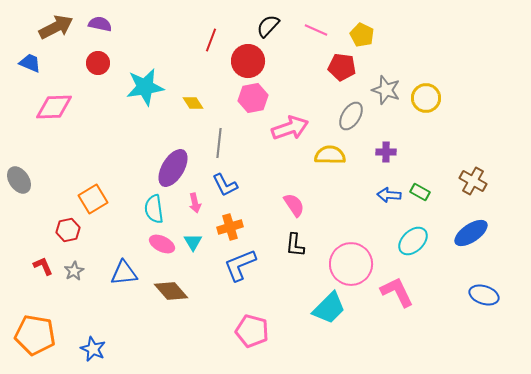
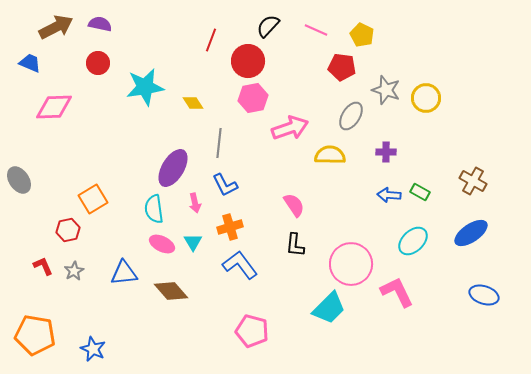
blue L-shape at (240, 265): rotated 75 degrees clockwise
